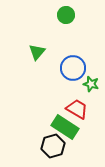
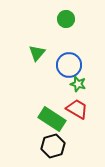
green circle: moved 4 px down
green triangle: moved 1 px down
blue circle: moved 4 px left, 3 px up
green star: moved 13 px left
green rectangle: moved 13 px left, 8 px up
